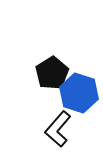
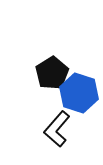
black L-shape: moved 1 px left
